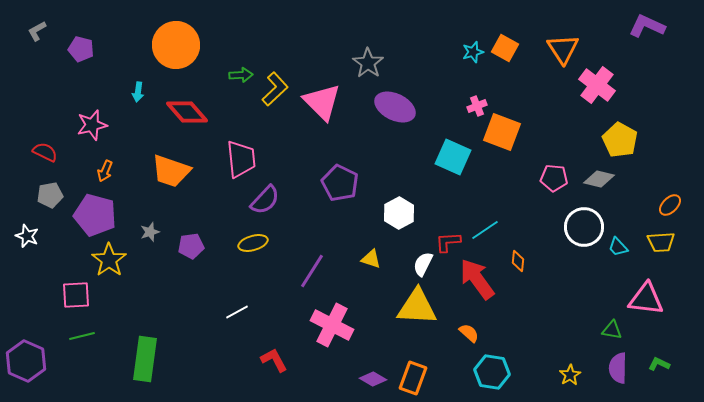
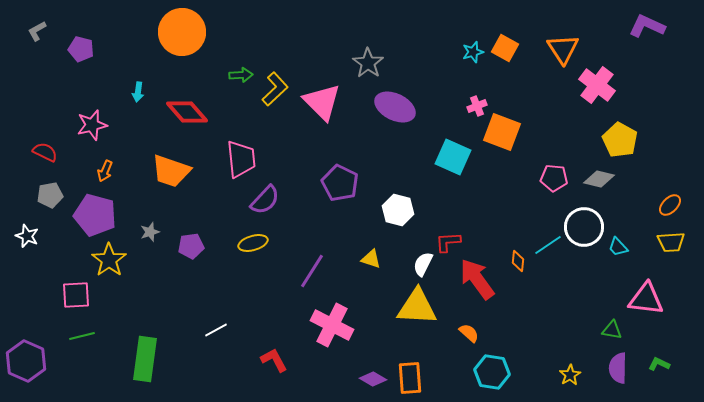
orange circle at (176, 45): moved 6 px right, 13 px up
white hexagon at (399, 213): moved 1 px left, 3 px up; rotated 16 degrees counterclockwise
cyan line at (485, 230): moved 63 px right, 15 px down
yellow trapezoid at (661, 242): moved 10 px right
white line at (237, 312): moved 21 px left, 18 px down
orange rectangle at (413, 378): moved 3 px left; rotated 24 degrees counterclockwise
